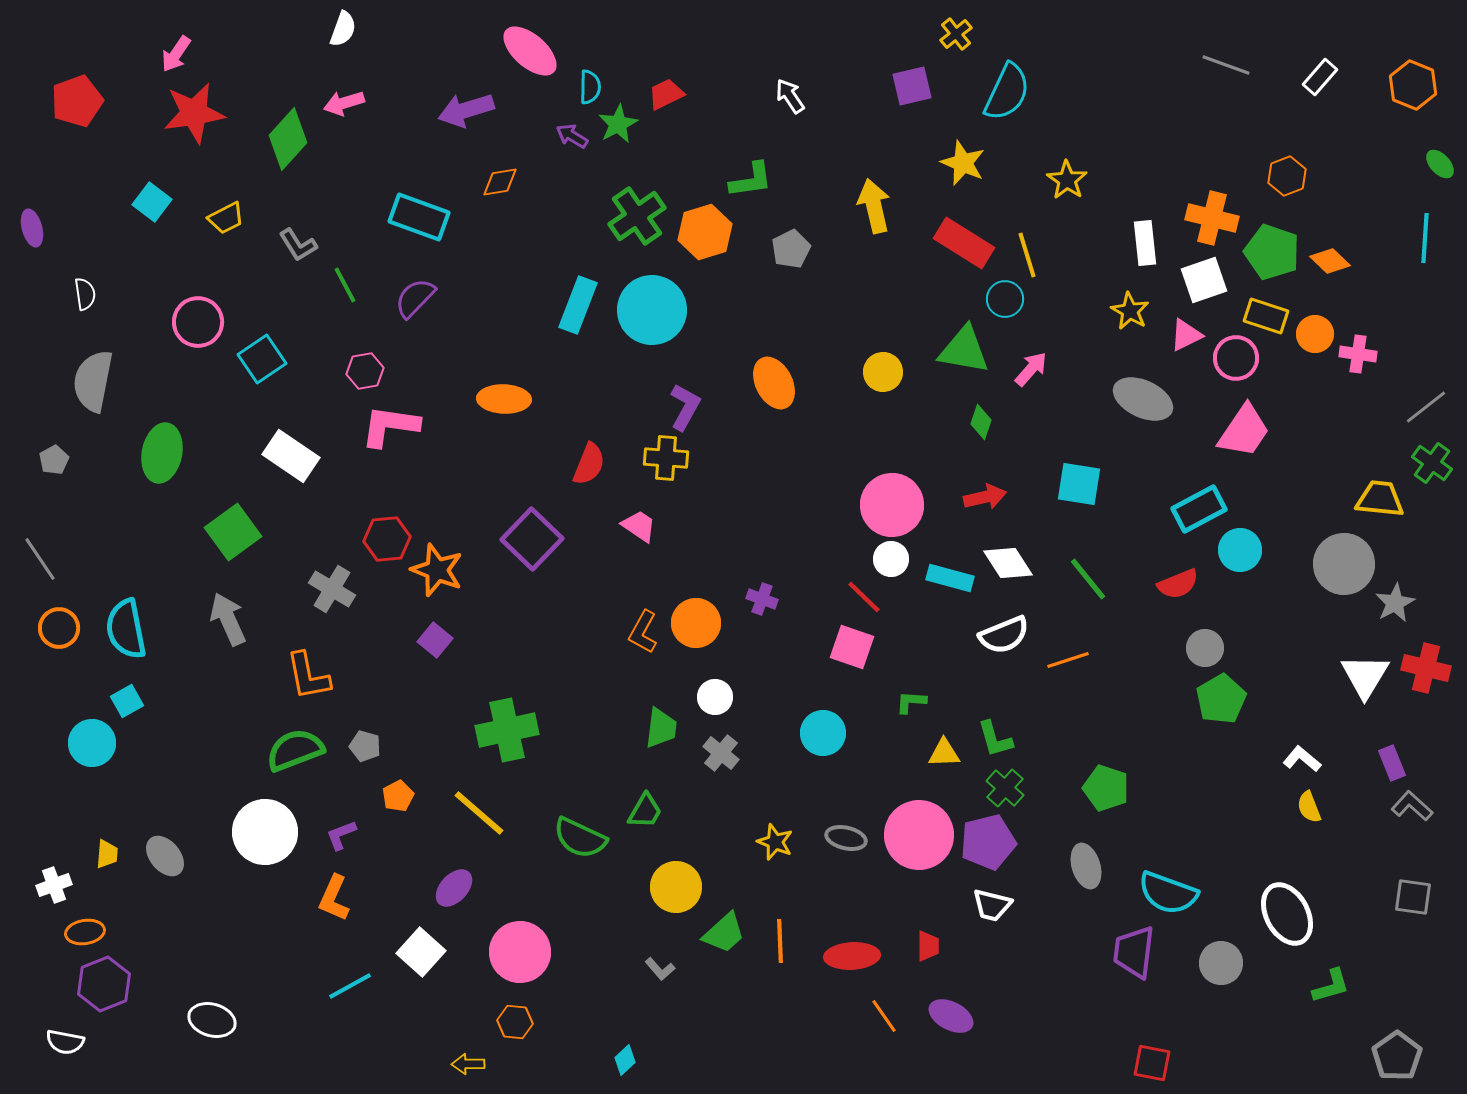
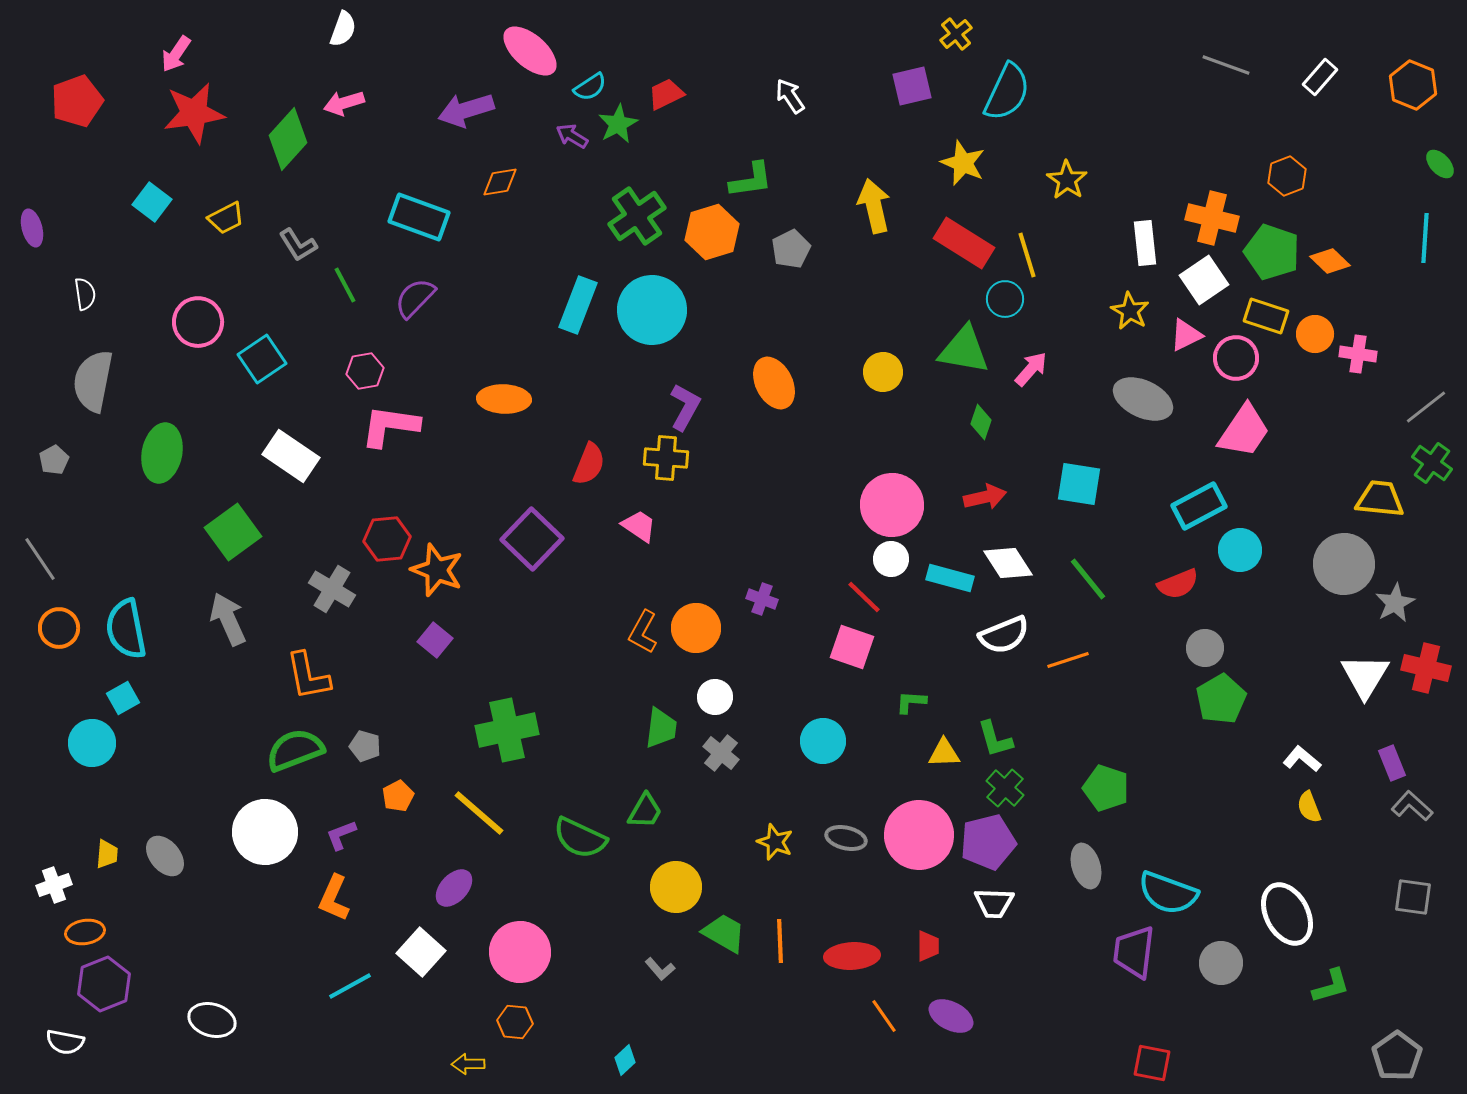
cyan semicircle at (590, 87): rotated 56 degrees clockwise
orange hexagon at (705, 232): moved 7 px right
white square at (1204, 280): rotated 15 degrees counterclockwise
cyan rectangle at (1199, 509): moved 3 px up
orange circle at (696, 623): moved 5 px down
cyan square at (127, 701): moved 4 px left, 3 px up
cyan circle at (823, 733): moved 8 px down
white trapezoid at (992, 905): moved 2 px right, 2 px up; rotated 12 degrees counterclockwise
green trapezoid at (724, 933): rotated 108 degrees counterclockwise
